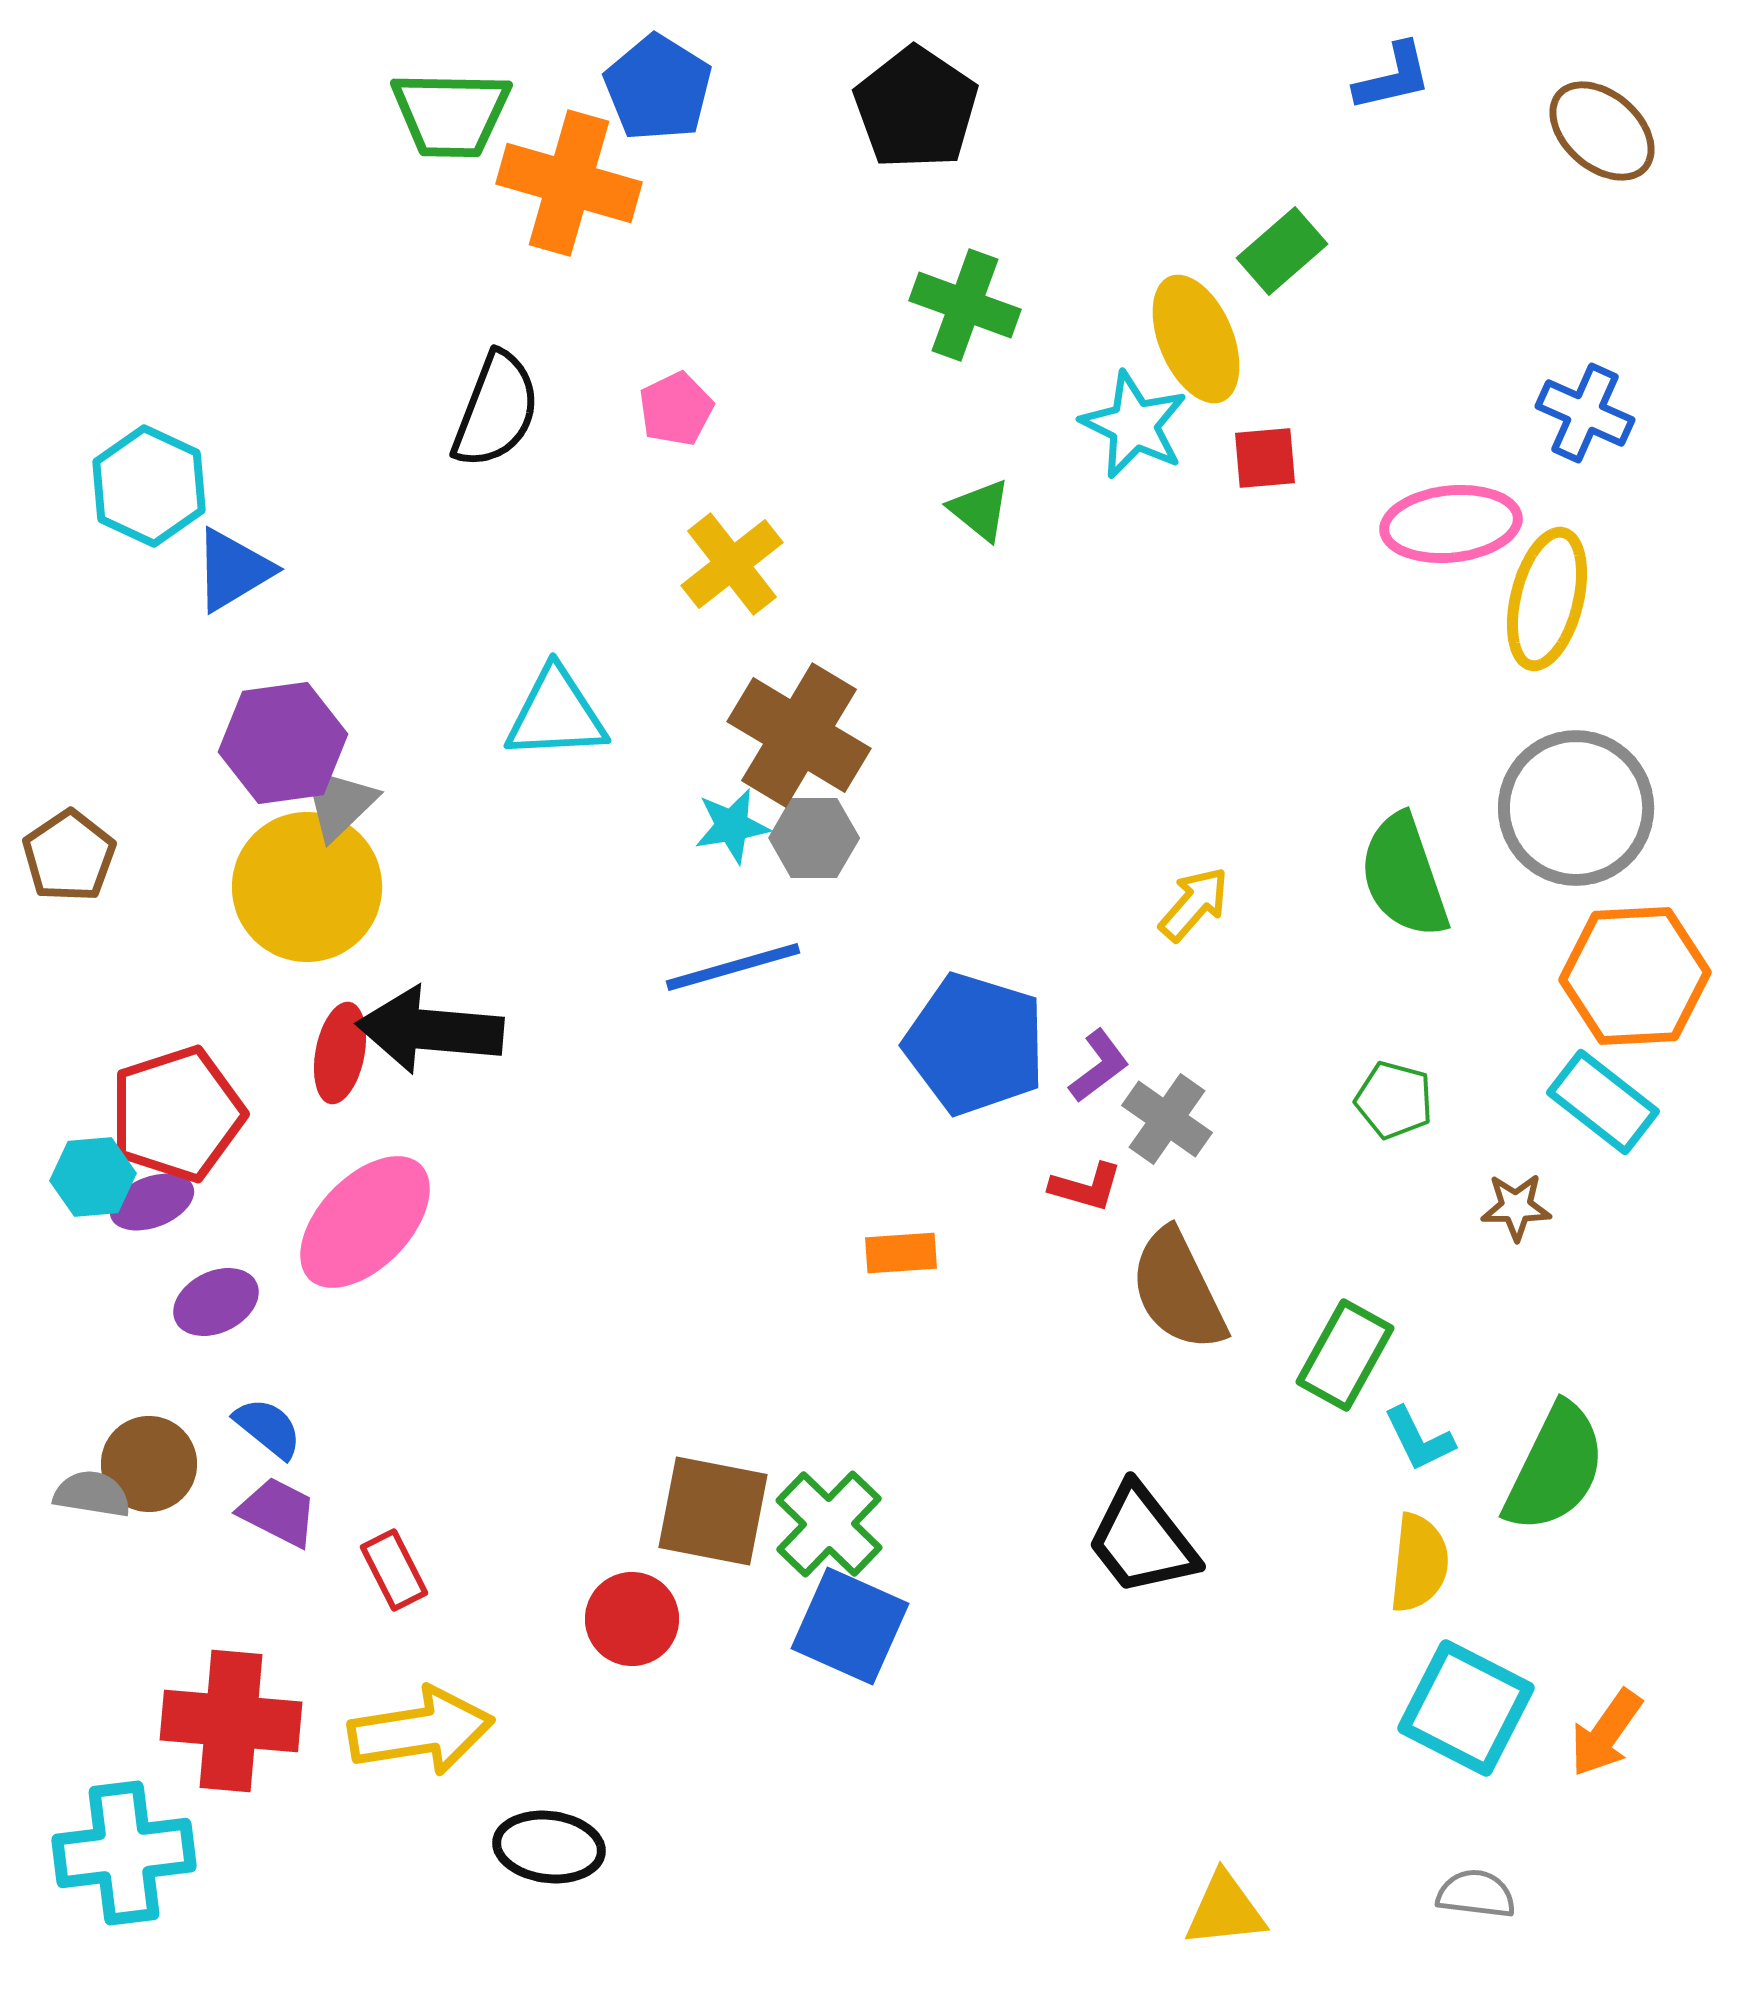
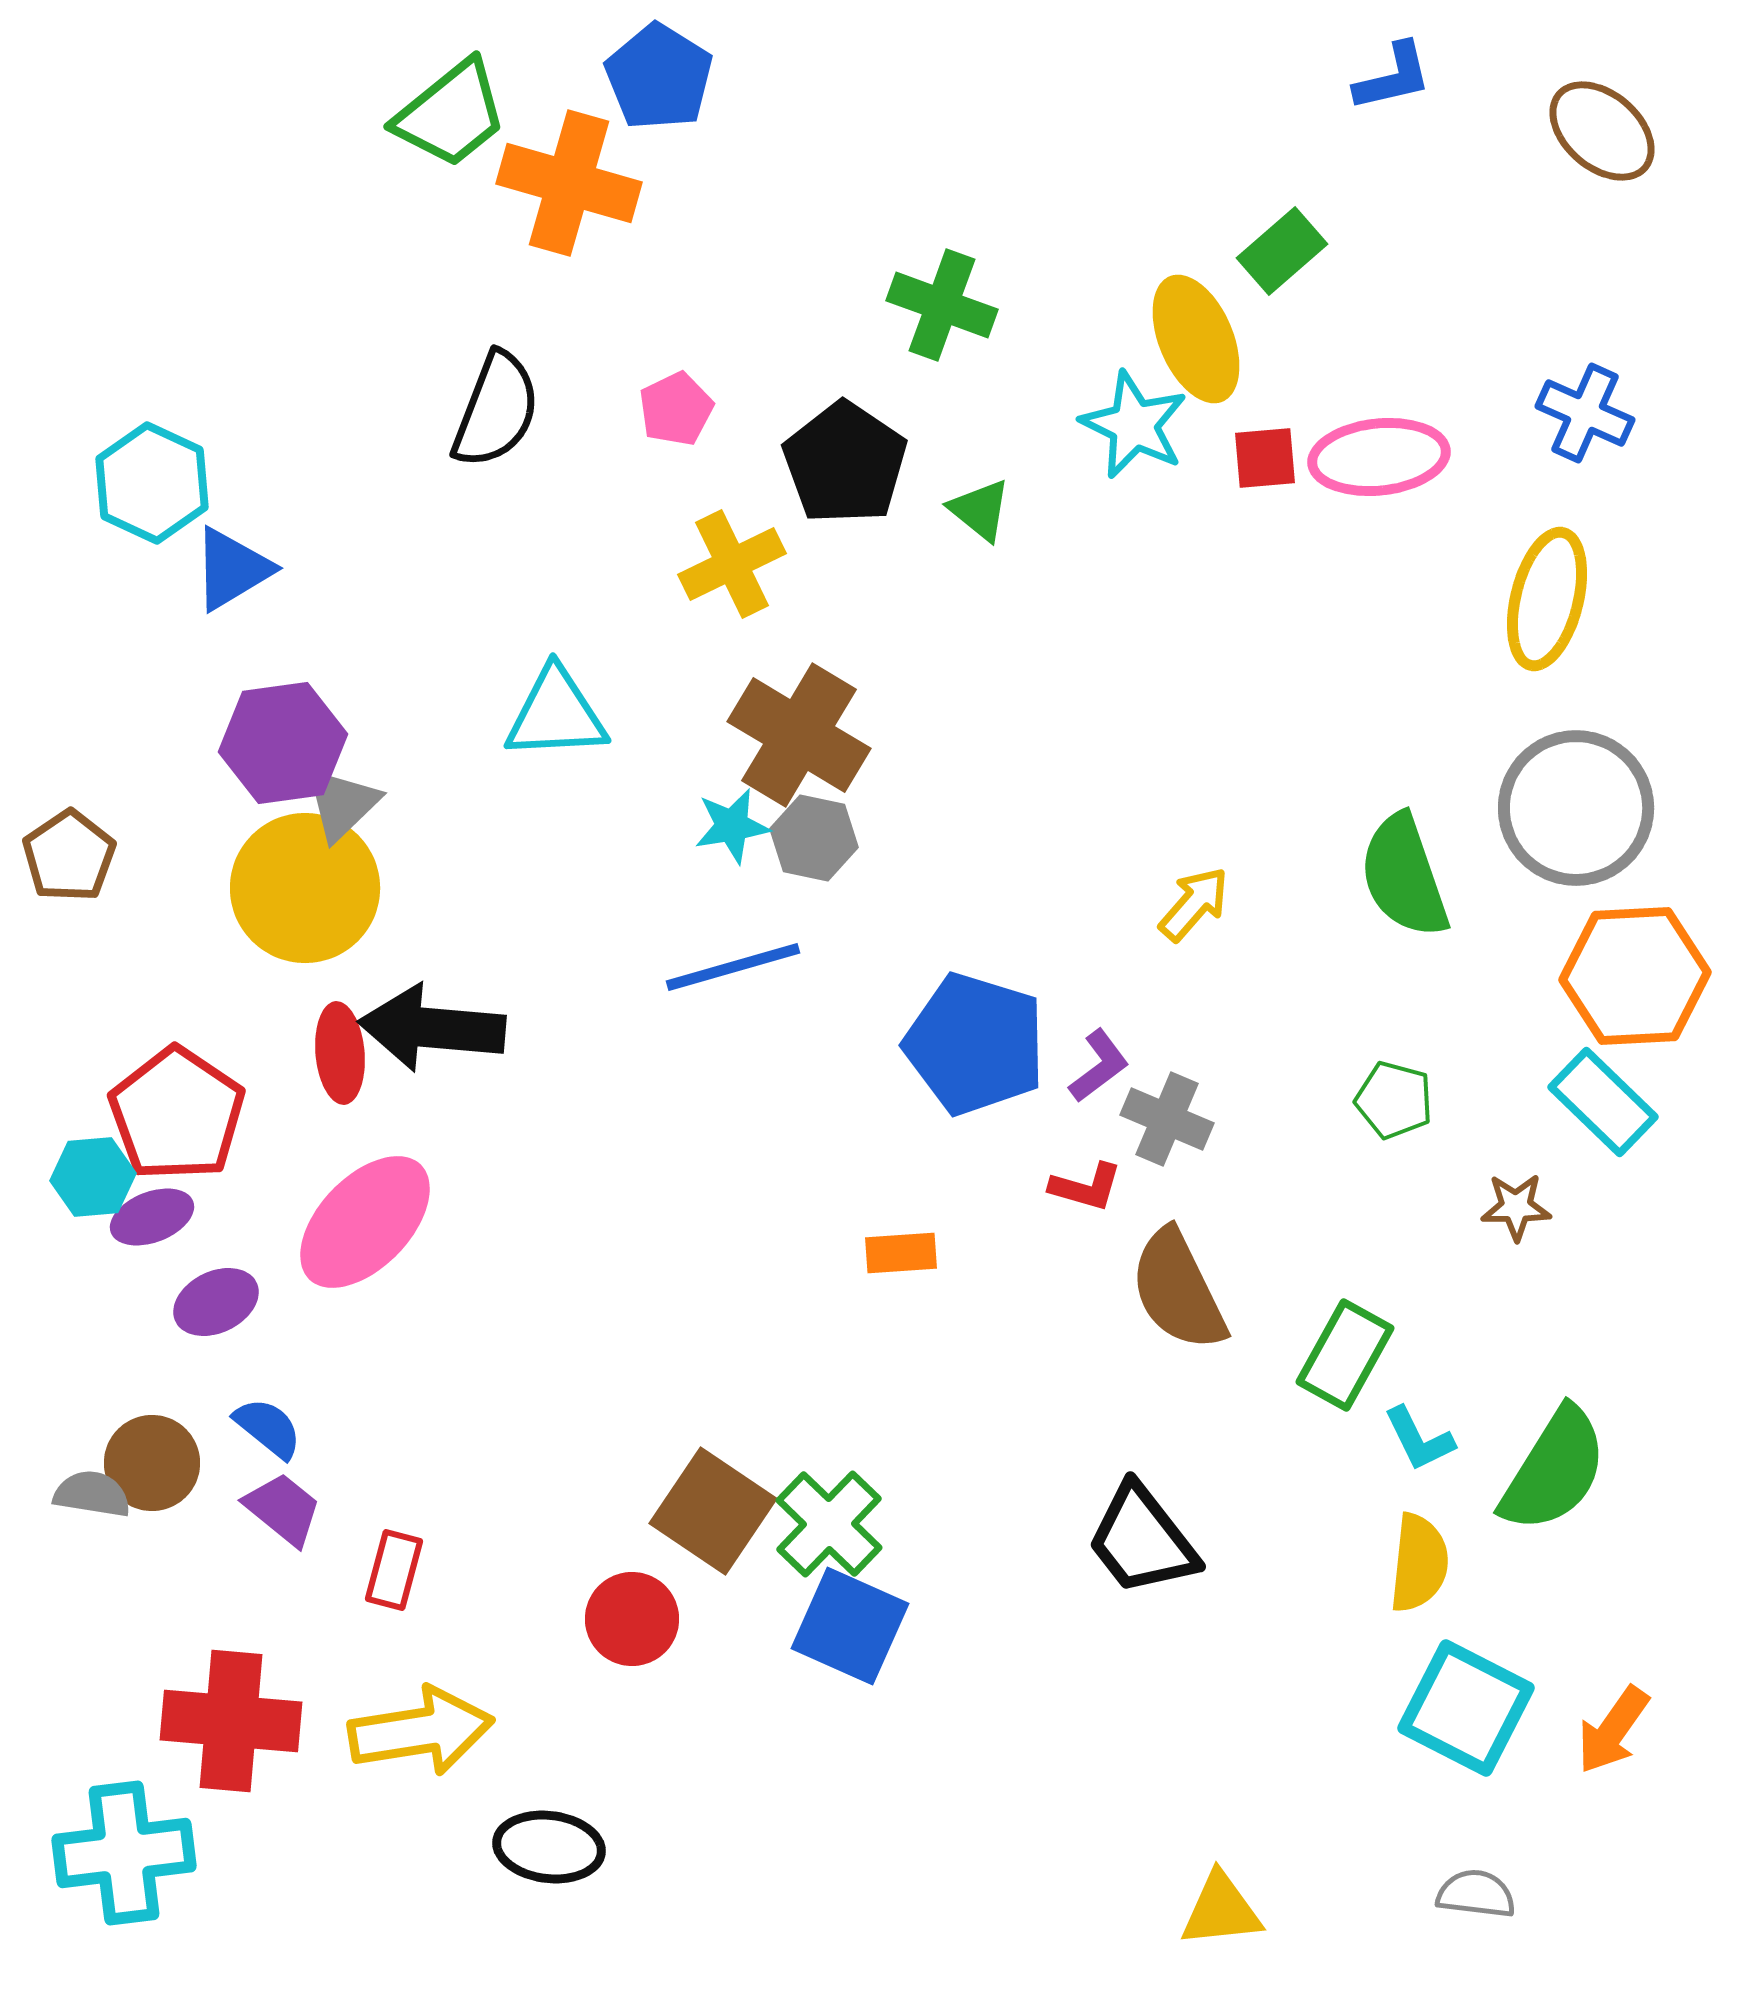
blue pentagon at (658, 88): moved 1 px right, 11 px up
black pentagon at (916, 108): moved 71 px left, 355 px down
green trapezoid at (451, 114): rotated 40 degrees counterclockwise
green cross at (965, 305): moved 23 px left
cyan hexagon at (149, 486): moved 3 px right, 3 px up
pink ellipse at (1451, 524): moved 72 px left, 67 px up
yellow cross at (732, 564): rotated 12 degrees clockwise
blue triangle at (233, 570): moved 1 px left, 1 px up
gray triangle at (339, 803): moved 3 px right, 1 px down
gray hexagon at (814, 838): rotated 12 degrees clockwise
yellow circle at (307, 887): moved 2 px left, 1 px down
black arrow at (430, 1030): moved 2 px right, 2 px up
red ellipse at (340, 1053): rotated 16 degrees counterclockwise
cyan rectangle at (1603, 1102): rotated 6 degrees clockwise
red pentagon at (177, 1114): rotated 20 degrees counterclockwise
gray cross at (1167, 1119): rotated 12 degrees counterclockwise
purple ellipse at (152, 1202): moved 15 px down
brown circle at (149, 1464): moved 3 px right, 1 px up
green semicircle at (1555, 1468): moved 1 px left, 2 px down; rotated 6 degrees clockwise
brown square at (713, 1511): rotated 23 degrees clockwise
purple trapezoid at (278, 1512): moved 5 px right, 3 px up; rotated 12 degrees clockwise
red rectangle at (394, 1570): rotated 42 degrees clockwise
orange arrow at (1606, 1733): moved 7 px right, 3 px up
yellow triangle at (1225, 1910): moved 4 px left
